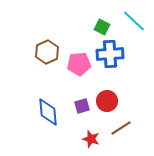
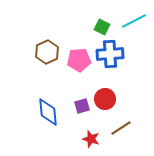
cyan line: rotated 70 degrees counterclockwise
pink pentagon: moved 4 px up
red circle: moved 2 px left, 2 px up
